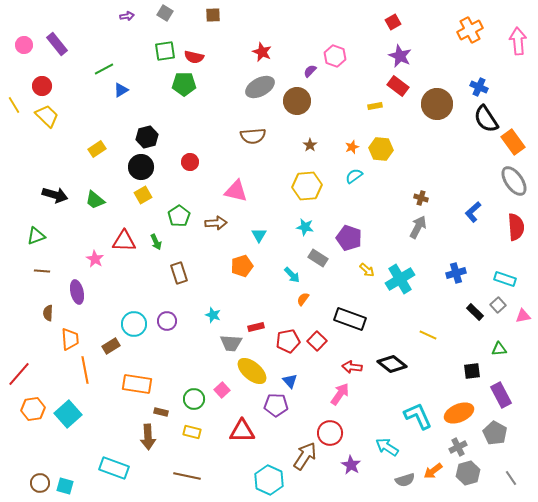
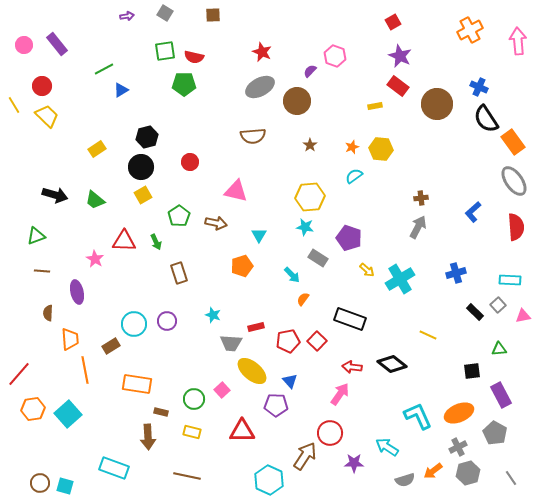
yellow hexagon at (307, 186): moved 3 px right, 11 px down
brown cross at (421, 198): rotated 24 degrees counterclockwise
brown arrow at (216, 223): rotated 15 degrees clockwise
cyan rectangle at (505, 279): moved 5 px right, 1 px down; rotated 15 degrees counterclockwise
purple star at (351, 465): moved 3 px right, 2 px up; rotated 30 degrees counterclockwise
